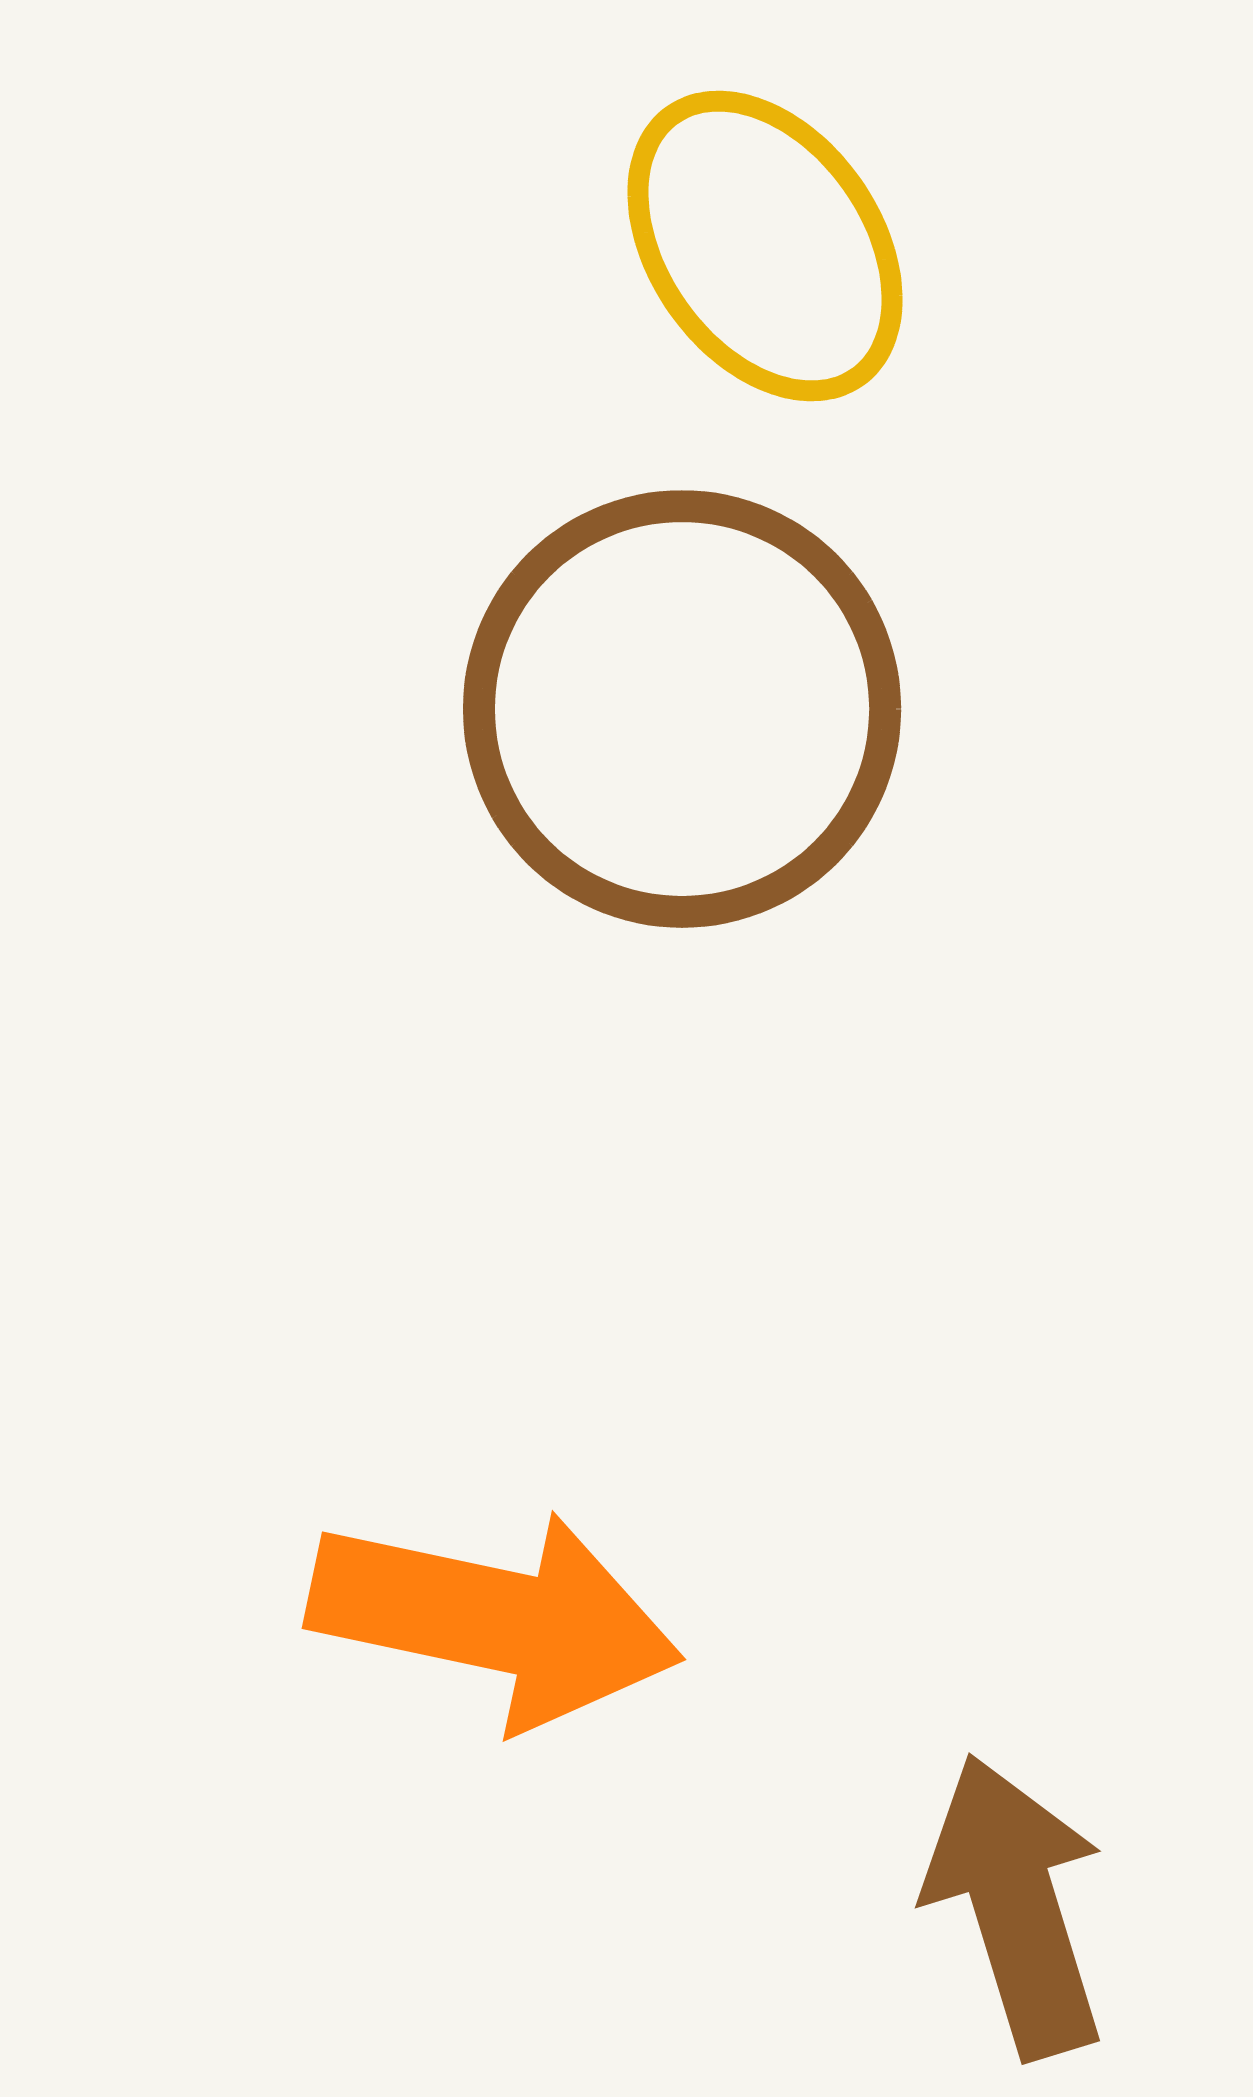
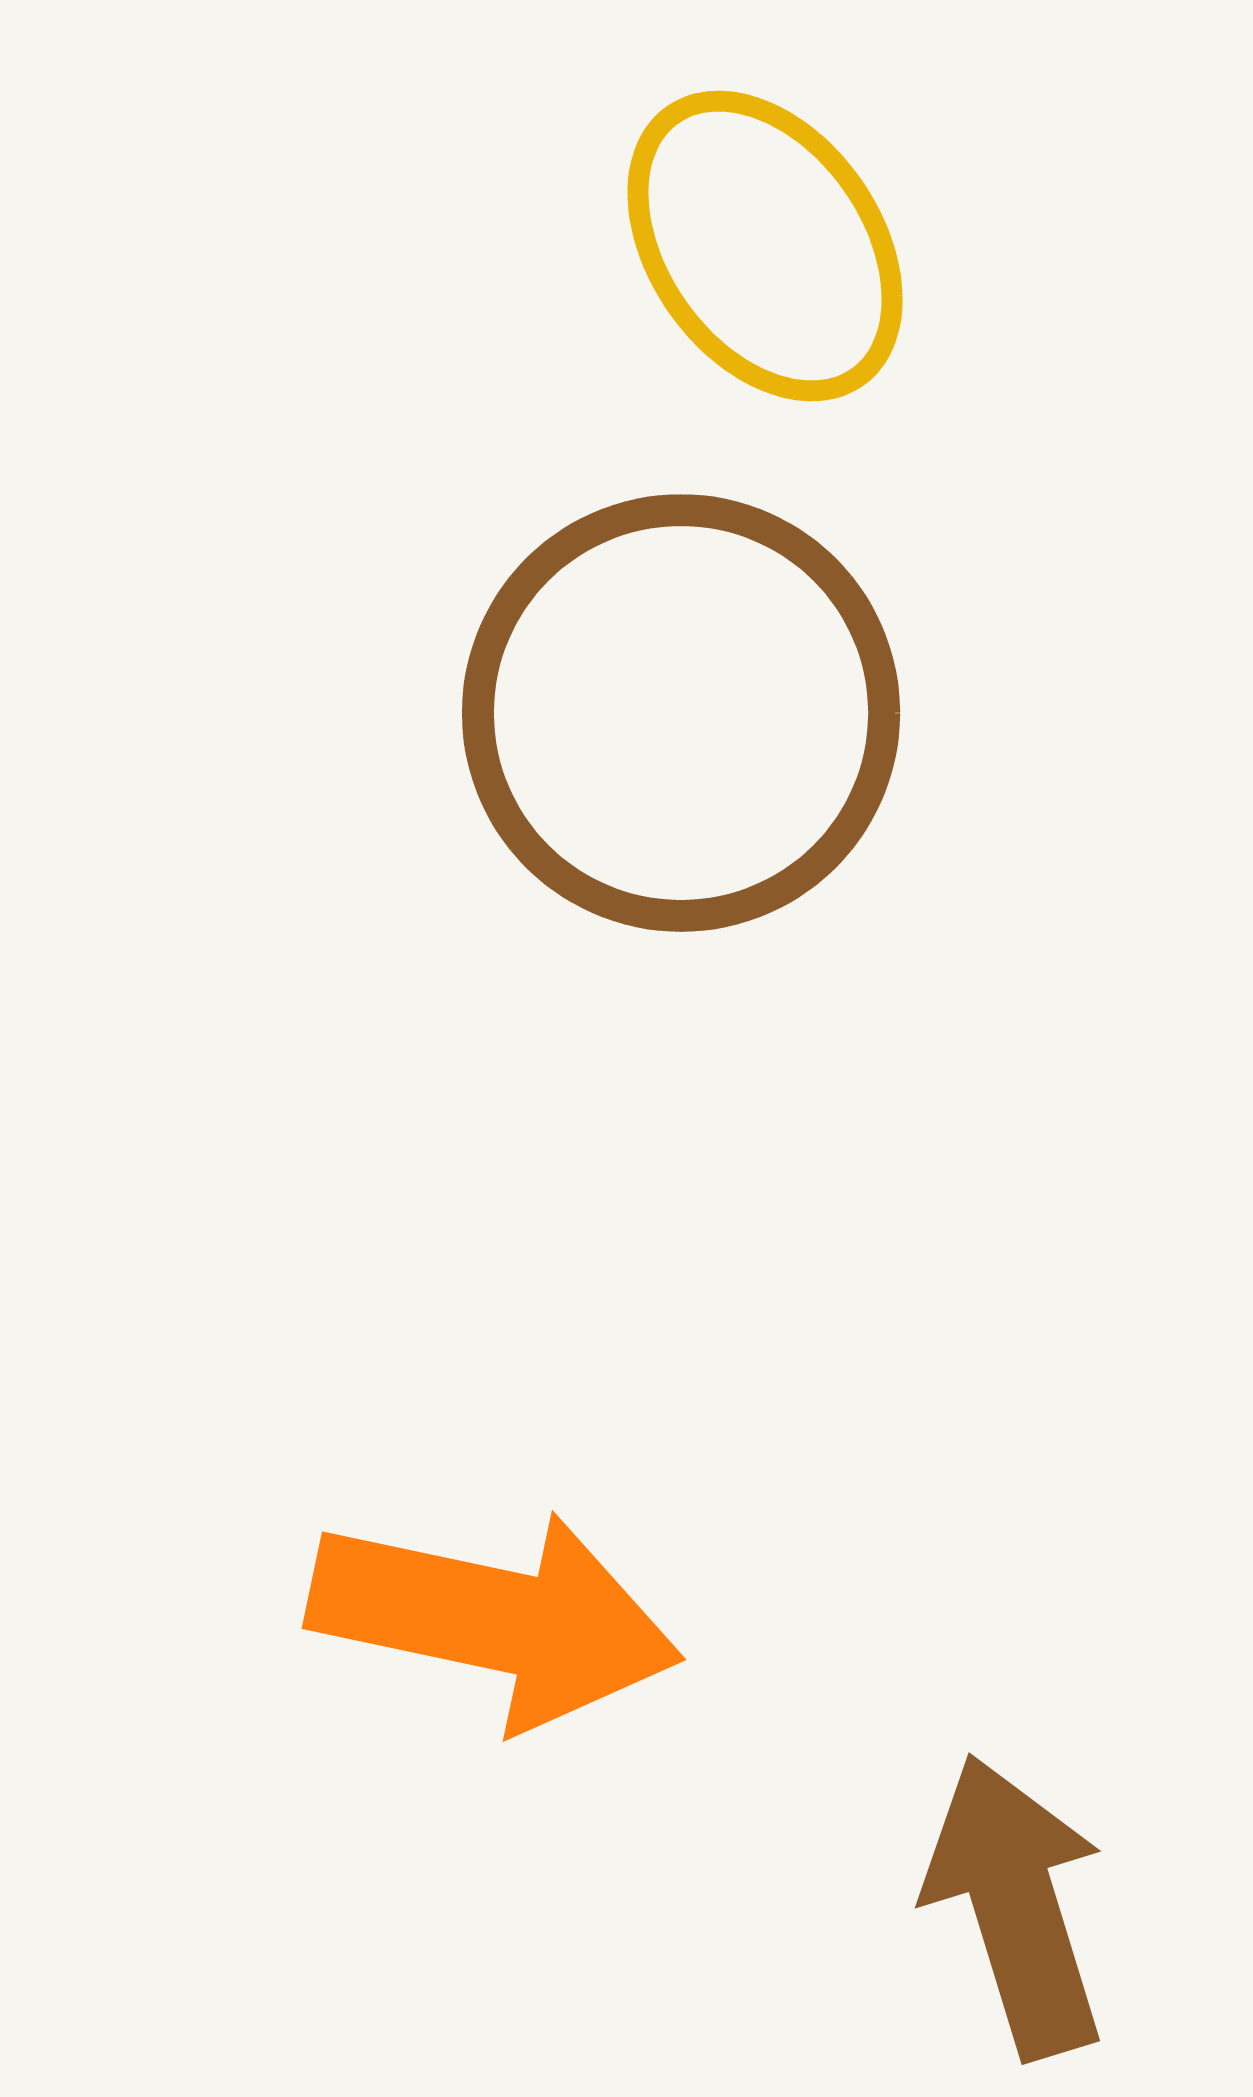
brown circle: moved 1 px left, 4 px down
